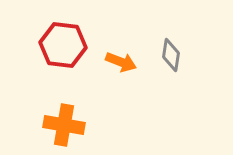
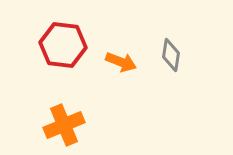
orange cross: rotated 33 degrees counterclockwise
